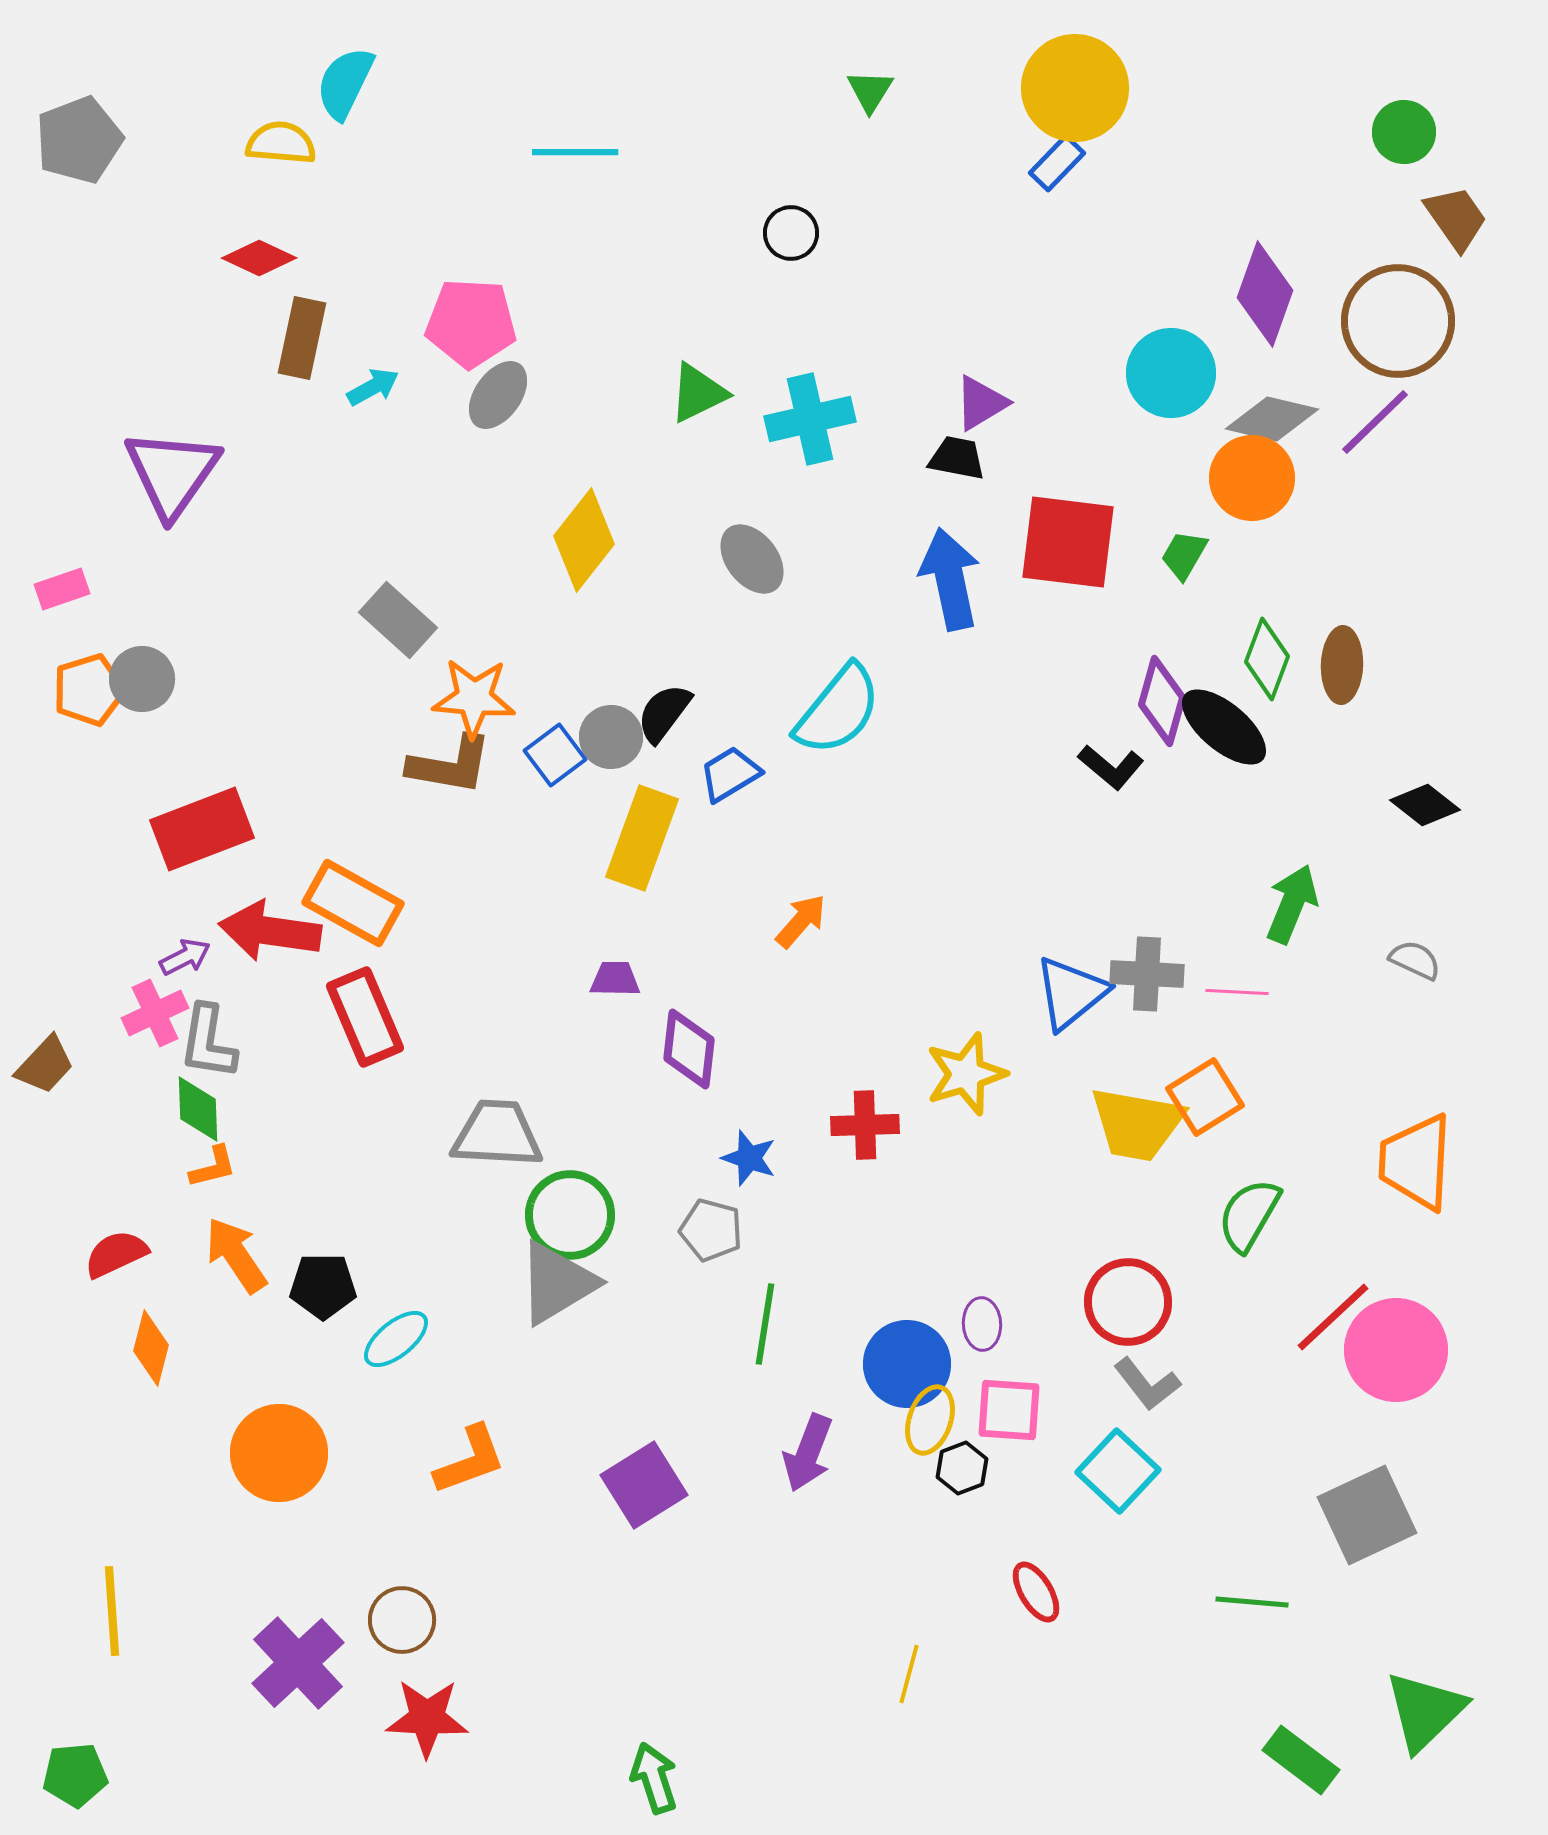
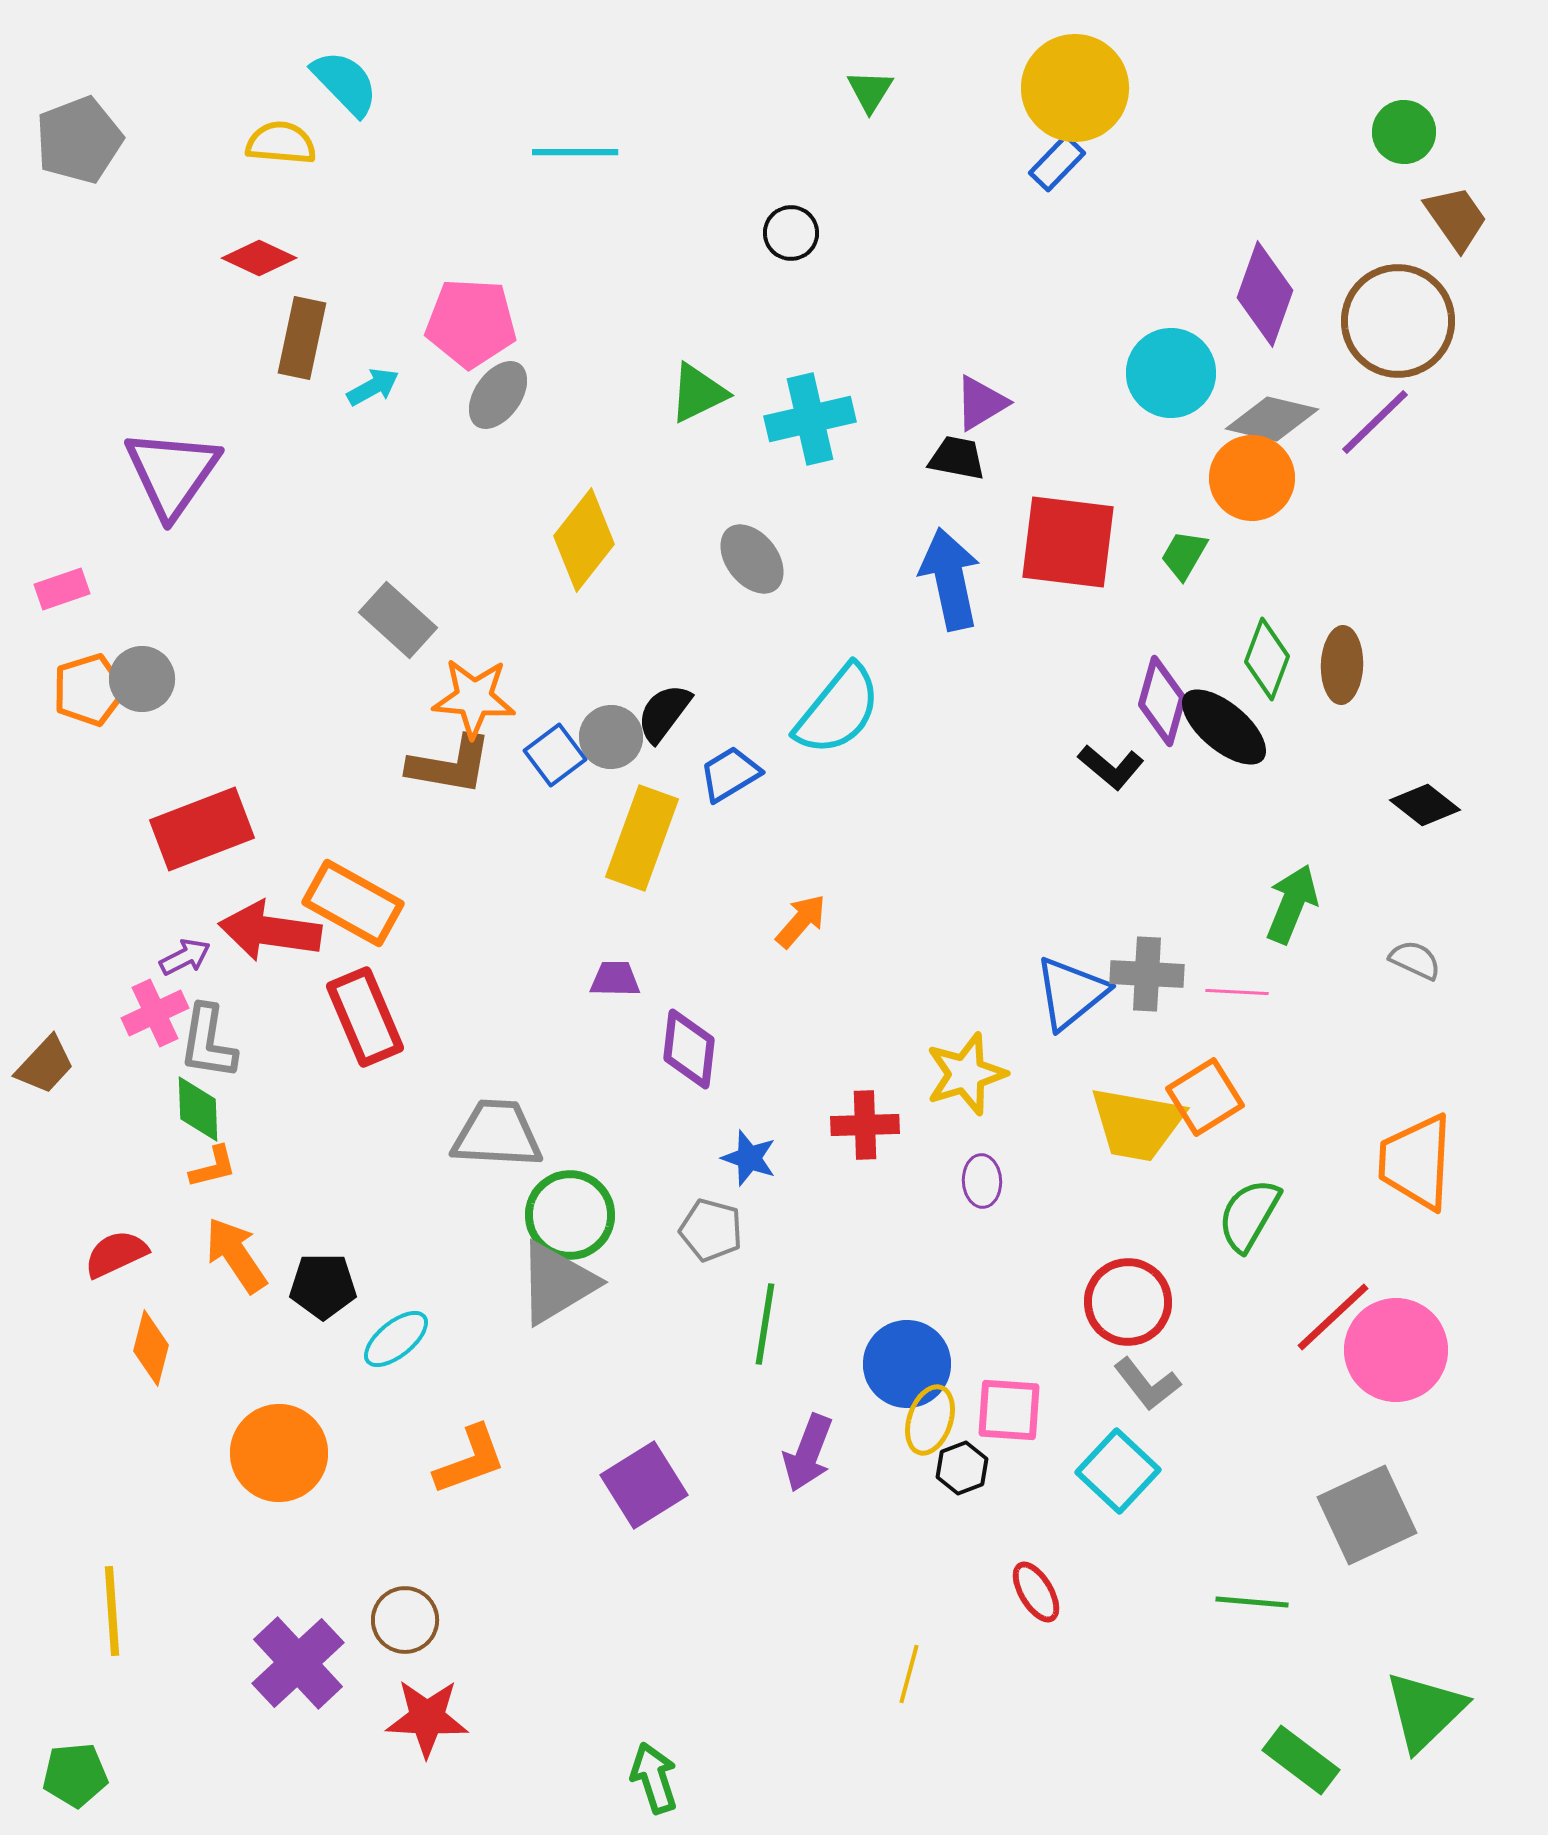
cyan semicircle at (345, 83): rotated 110 degrees clockwise
purple ellipse at (982, 1324): moved 143 px up
brown circle at (402, 1620): moved 3 px right
